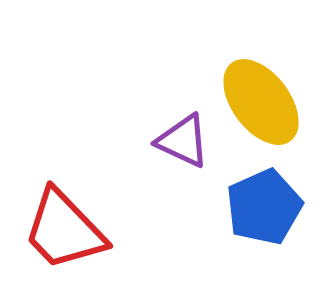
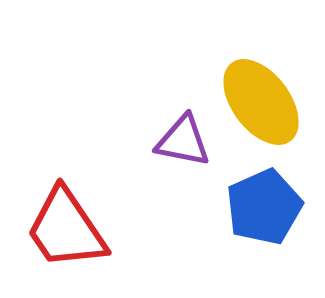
purple triangle: rotated 14 degrees counterclockwise
red trapezoid: moved 2 px right, 1 px up; rotated 10 degrees clockwise
